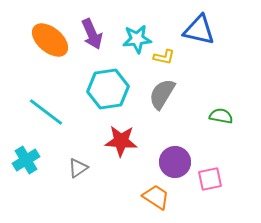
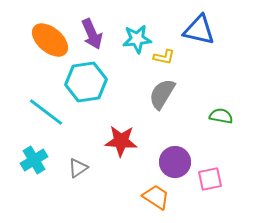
cyan hexagon: moved 22 px left, 7 px up
cyan cross: moved 8 px right
